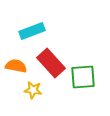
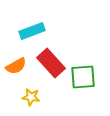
orange semicircle: rotated 140 degrees clockwise
yellow star: moved 2 px left, 7 px down
